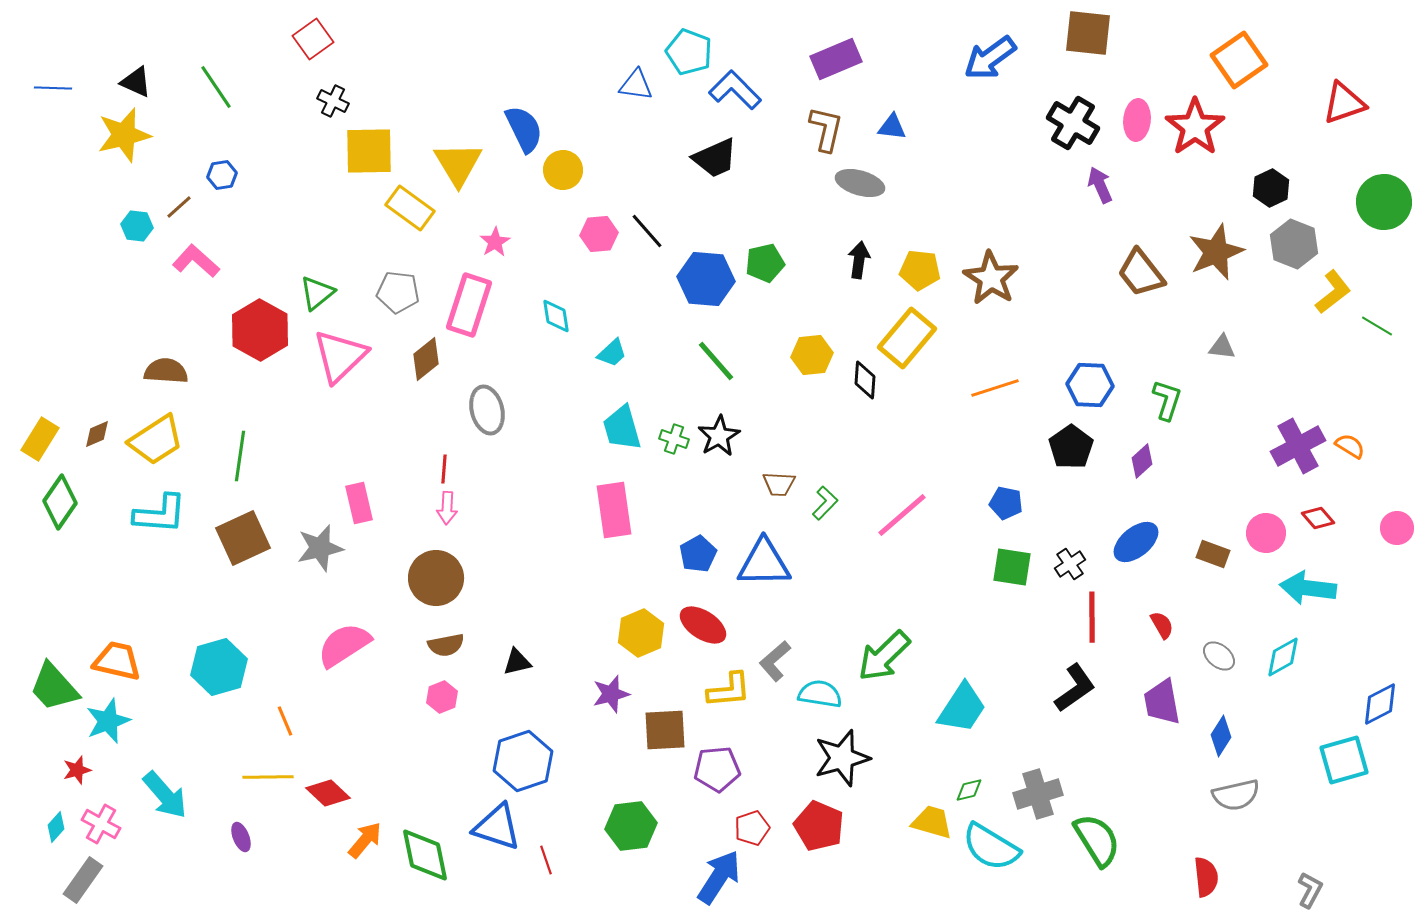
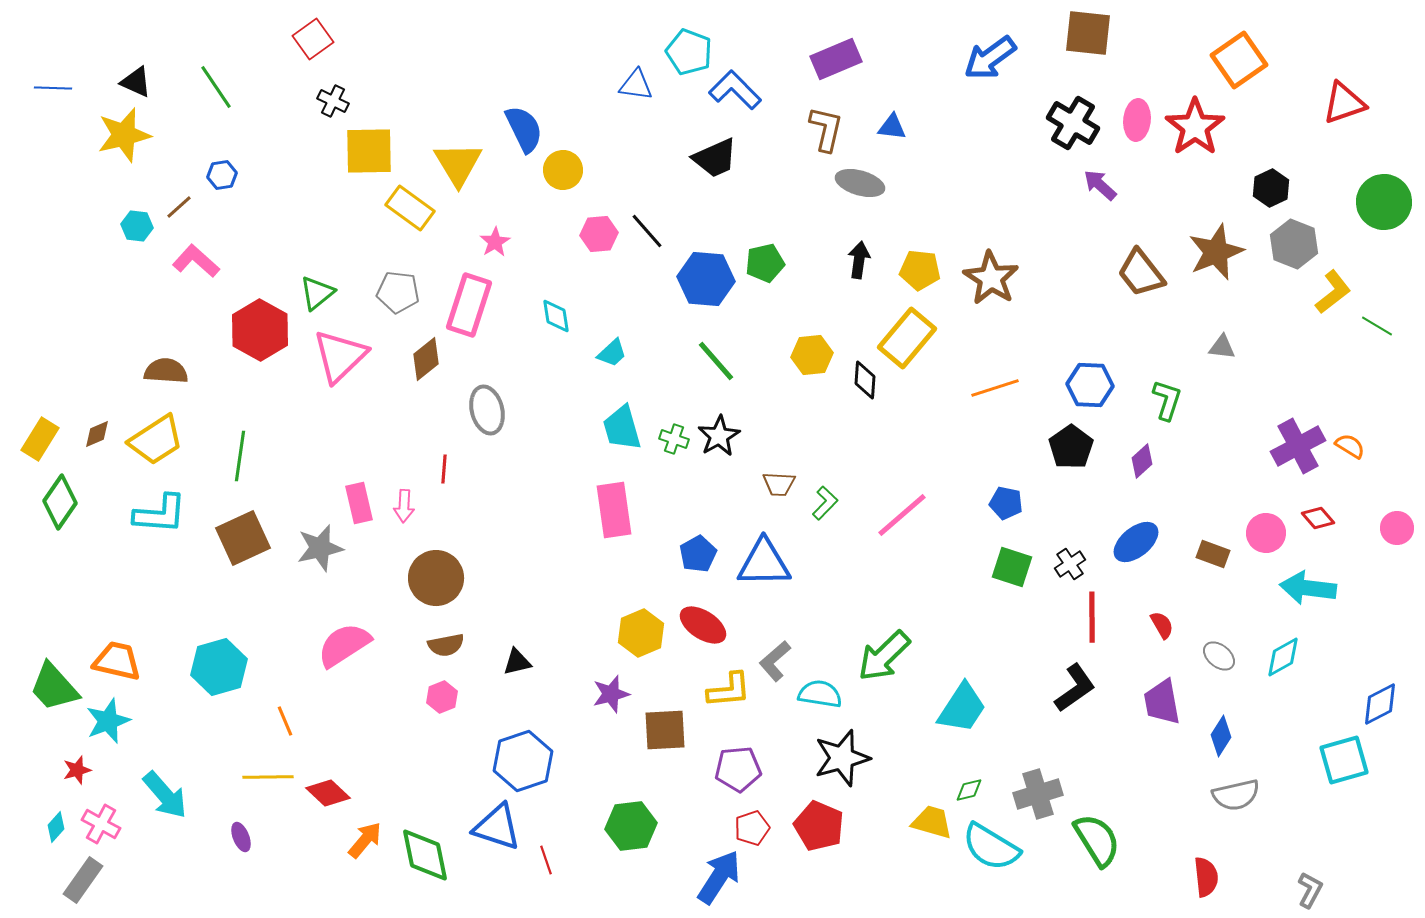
purple arrow at (1100, 185): rotated 24 degrees counterclockwise
pink arrow at (447, 508): moved 43 px left, 2 px up
green square at (1012, 567): rotated 9 degrees clockwise
purple pentagon at (717, 769): moved 21 px right
